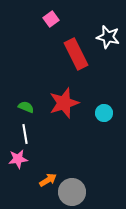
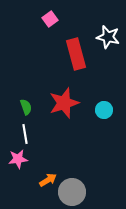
pink square: moved 1 px left
red rectangle: rotated 12 degrees clockwise
green semicircle: rotated 49 degrees clockwise
cyan circle: moved 3 px up
